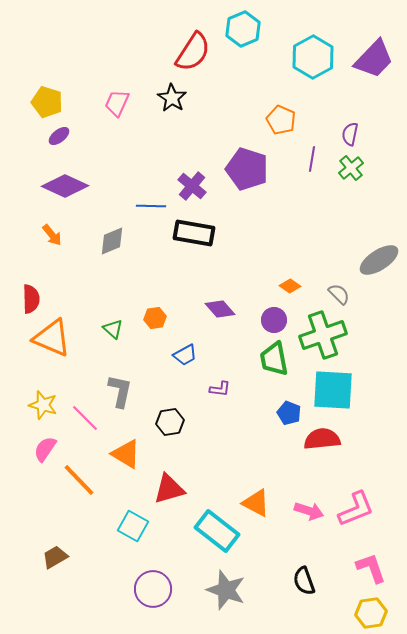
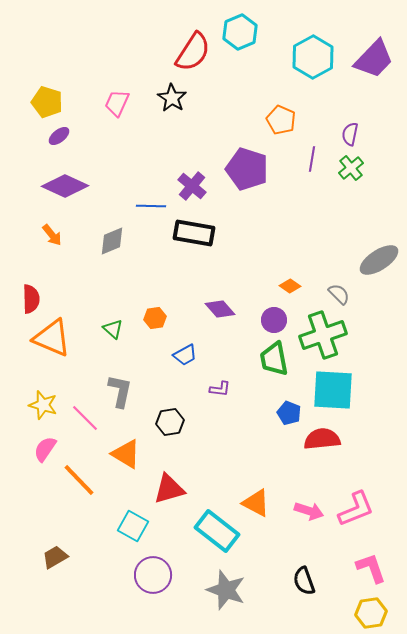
cyan hexagon at (243, 29): moved 3 px left, 3 px down
purple circle at (153, 589): moved 14 px up
